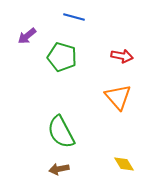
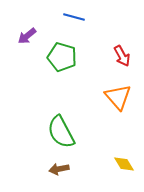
red arrow: rotated 50 degrees clockwise
